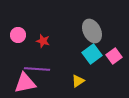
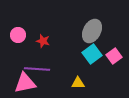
gray ellipse: rotated 55 degrees clockwise
yellow triangle: moved 2 px down; rotated 32 degrees clockwise
